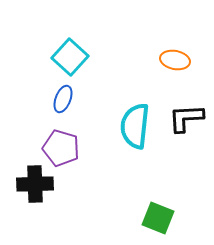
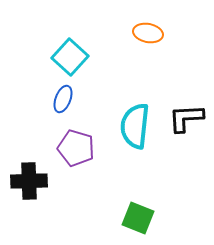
orange ellipse: moved 27 px left, 27 px up
purple pentagon: moved 15 px right
black cross: moved 6 px left, 3 px up
green square: moved 20 px left
